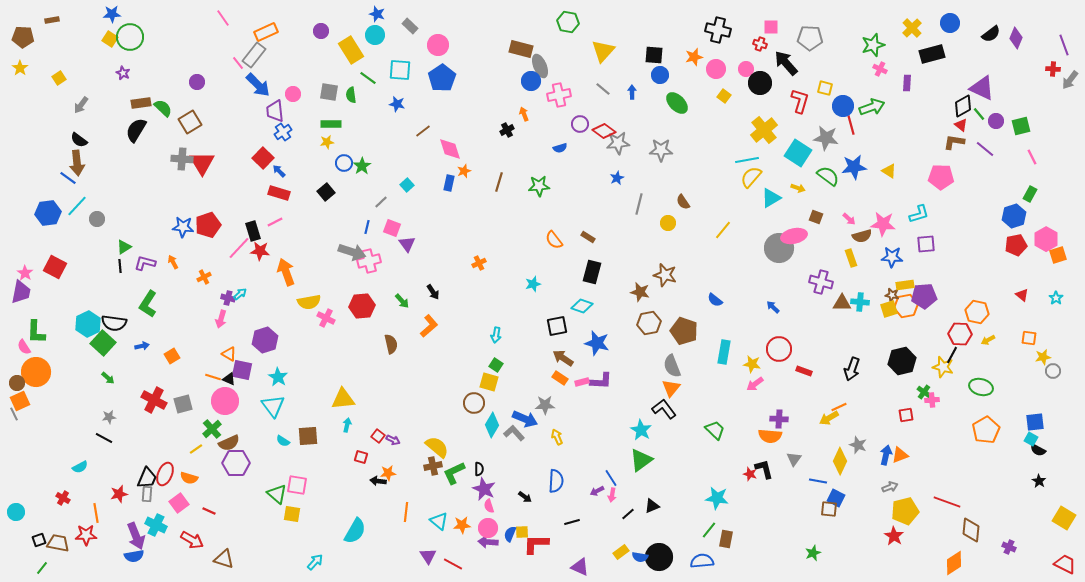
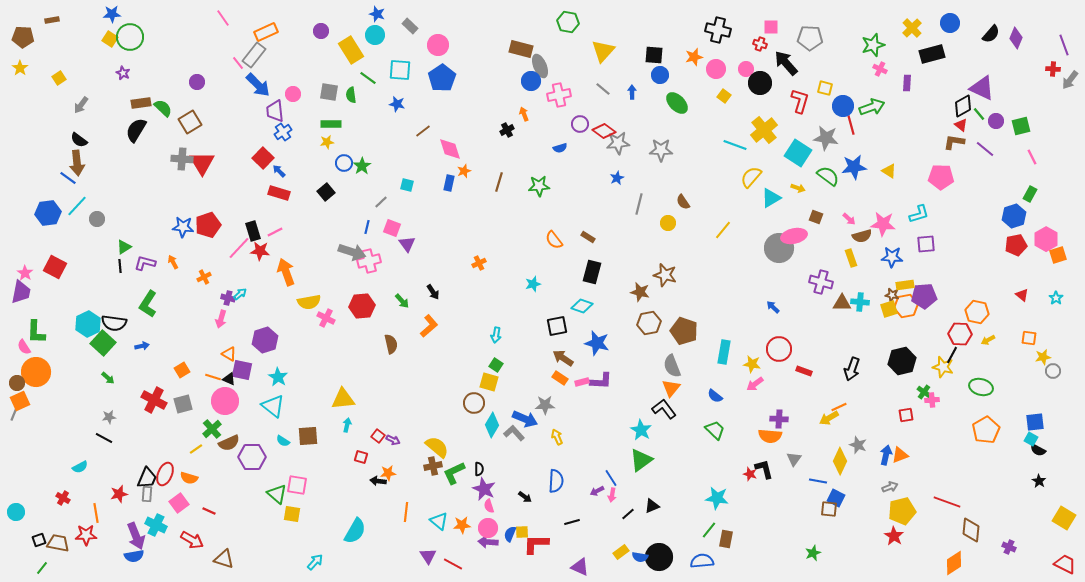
black semicircle at (991, 34): rotated 12 degrees counterclockwise
cyan line at (747, 160): moved 12 px left, 15 px up; rotated 30 degrees clockwise
cyan square at (407, 185): rotated 32 degrees counterclockwise
pink line at (275, 222): moved 10 px down
blue semicircle at (715, 300): moved 96 px down
orange square at (172, 356): moved 10 px right, 14 px down
cyan triangle at (273, 406): rotated 15 degrees counterclockwise
gray line at (14, 414): rotated 48 degrees clockwise
purple hexagon at (236, 463): moved 16 px right, 6 px up
yellow pentagon at (905, 511): moved 3 px left
